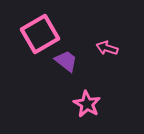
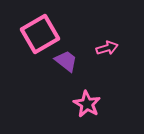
pink arrow: rotated 145 degrees clockwise
